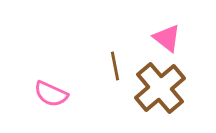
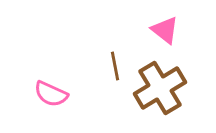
pink triangle: moved 2 px left, 8 px up
brown cross: rotated 9 degrees clockwise
